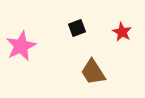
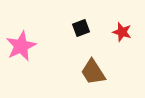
black square: moved 4 px right
red star: rotated 12 degrees counterclockwise
